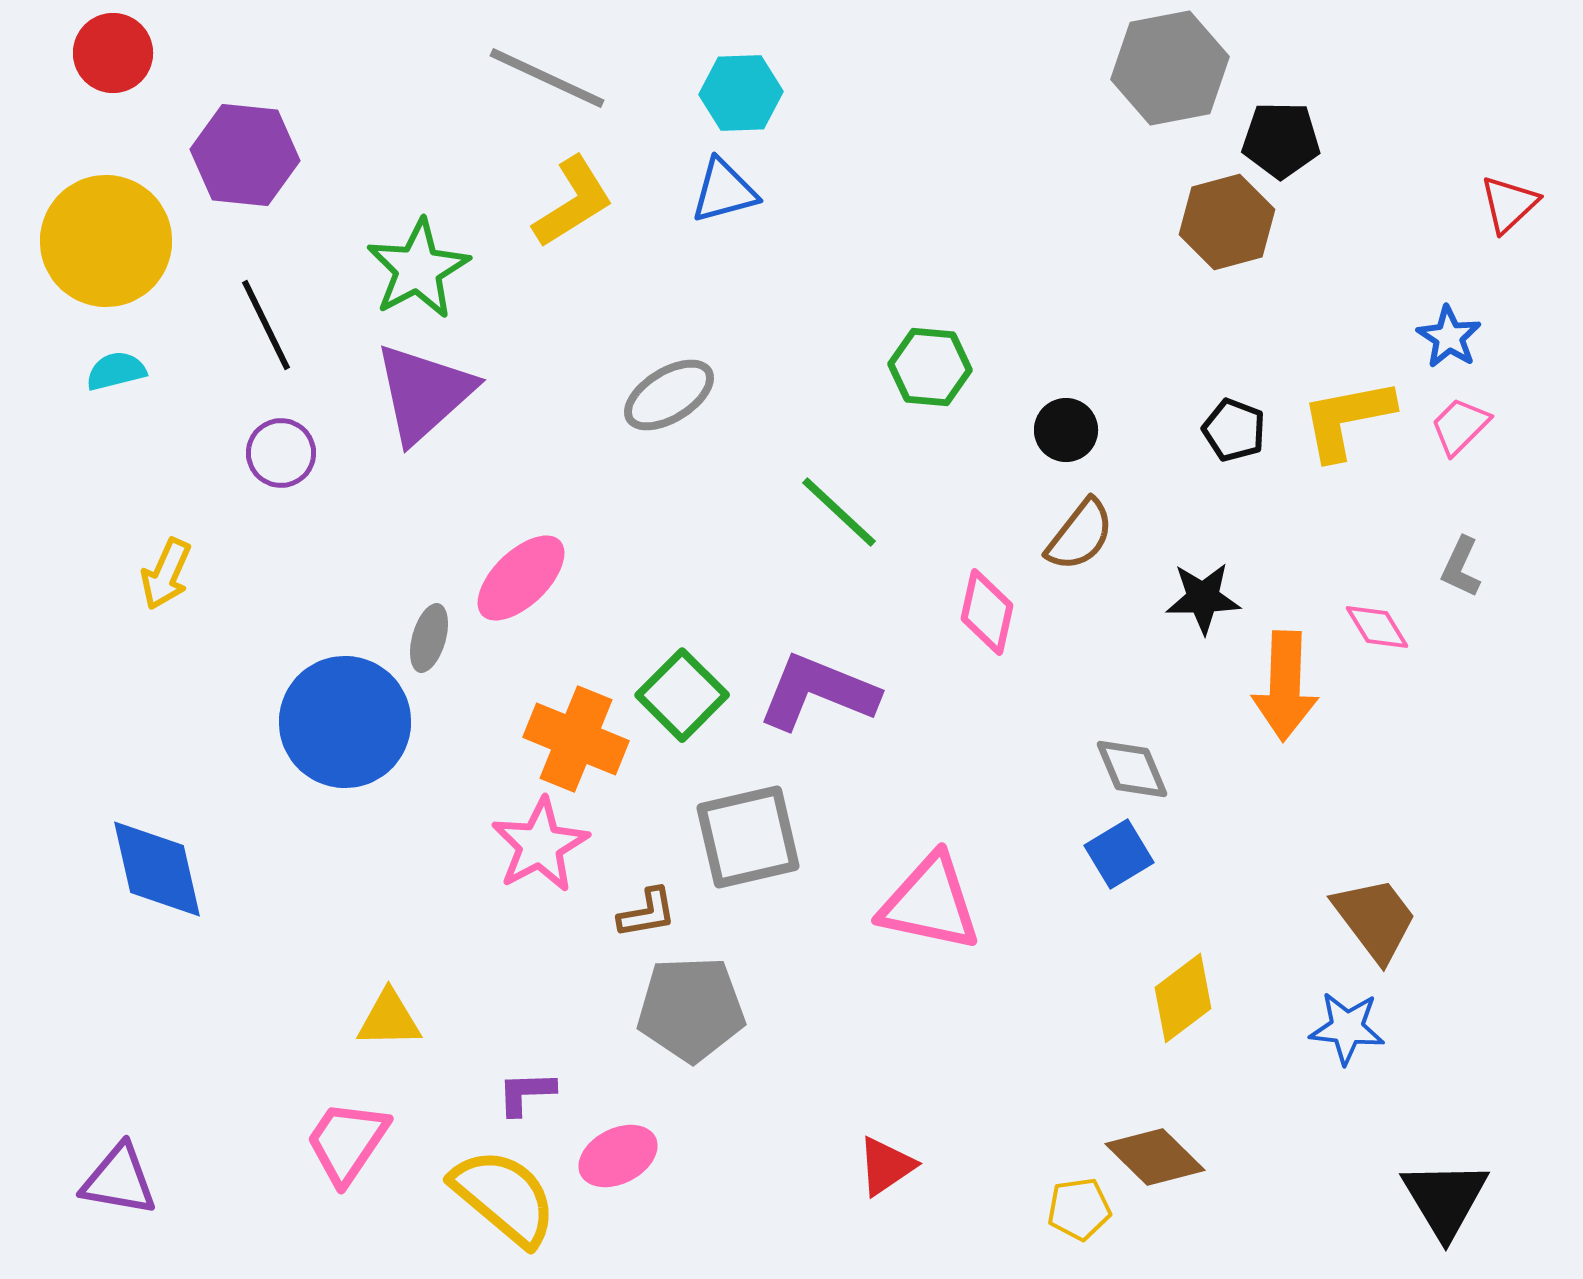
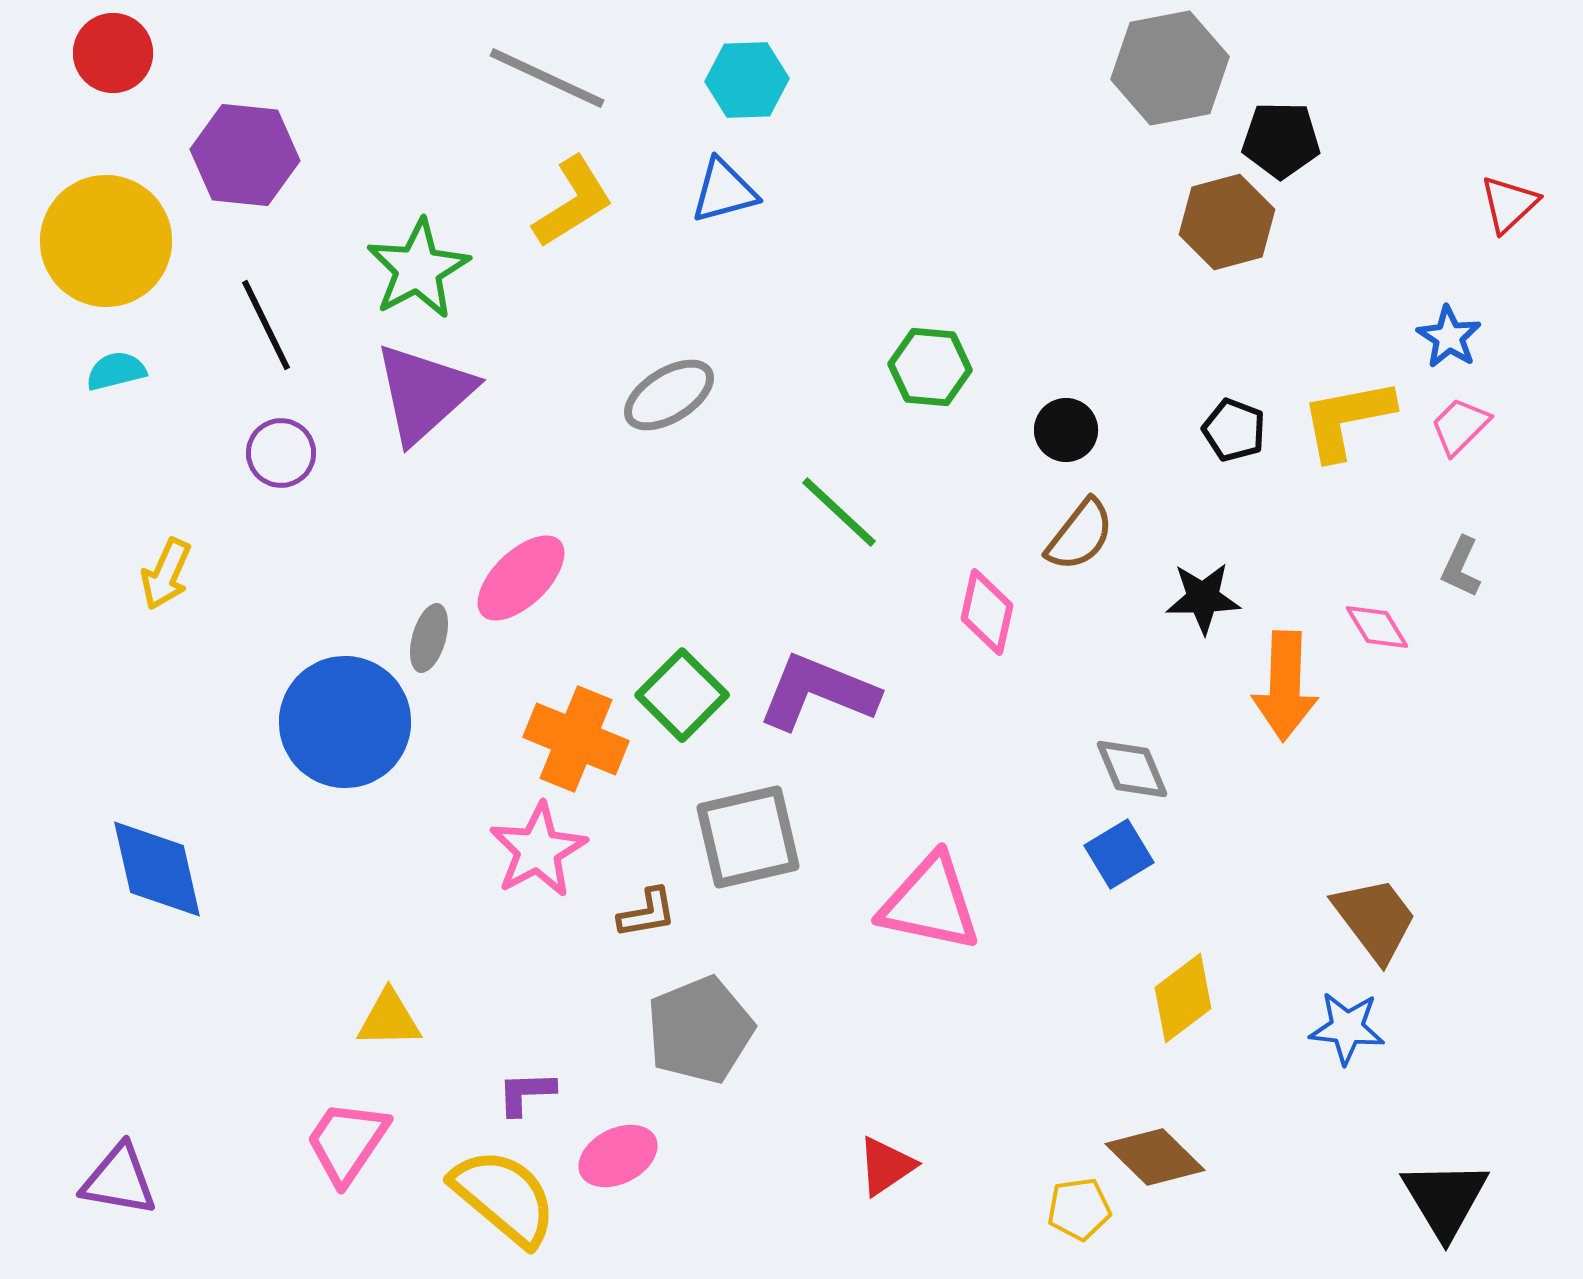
cyan hexagon at (741, 93): moved 6 px right, 13 px up
pink star at (540, 845): moved 2 px left, 5 px down
gray pentagon at (691, 1009): moved 9 px right, 21 px down; rotated 20 degrees counterclockwise
